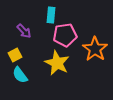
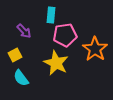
yellow star: moved 1 px left
cyan semicircle: moved 1 px right, 3 px down
